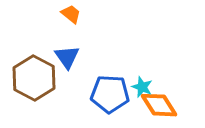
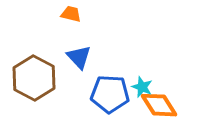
orange trapezoid: rotated 25 degrees counterclockwise
blue triangle: moved 12 px right; rotated 8 degrees counterclockwise
